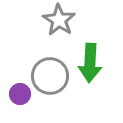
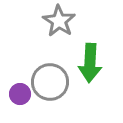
gray star: moved 1 px down
gray circle: moved 6 px down
